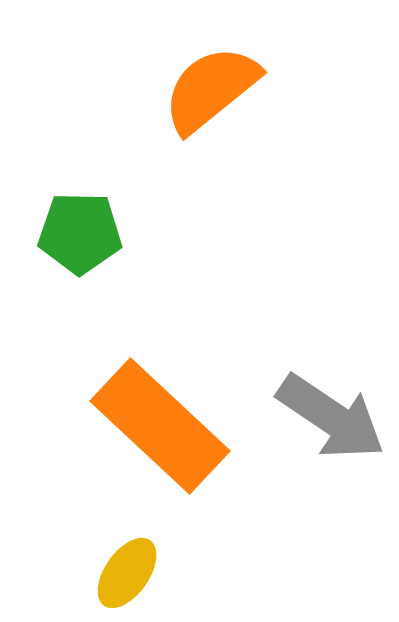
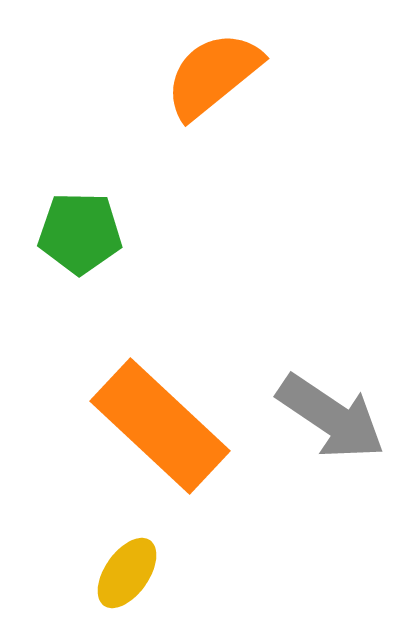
orange semicircle: moved 2 px right, 14 px up
